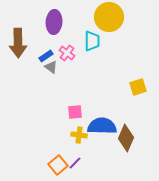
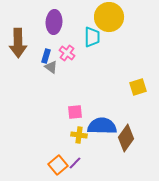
cyan trapezoid: moved 4 px up
blue rectangle: rotated 40 degrees counterclockwise
brown diamond: rotated 12 degrees clockwise
